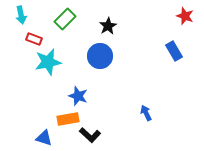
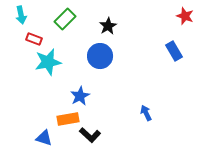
blue star: moved 2 px right; rotated 24 degrees clockwise
